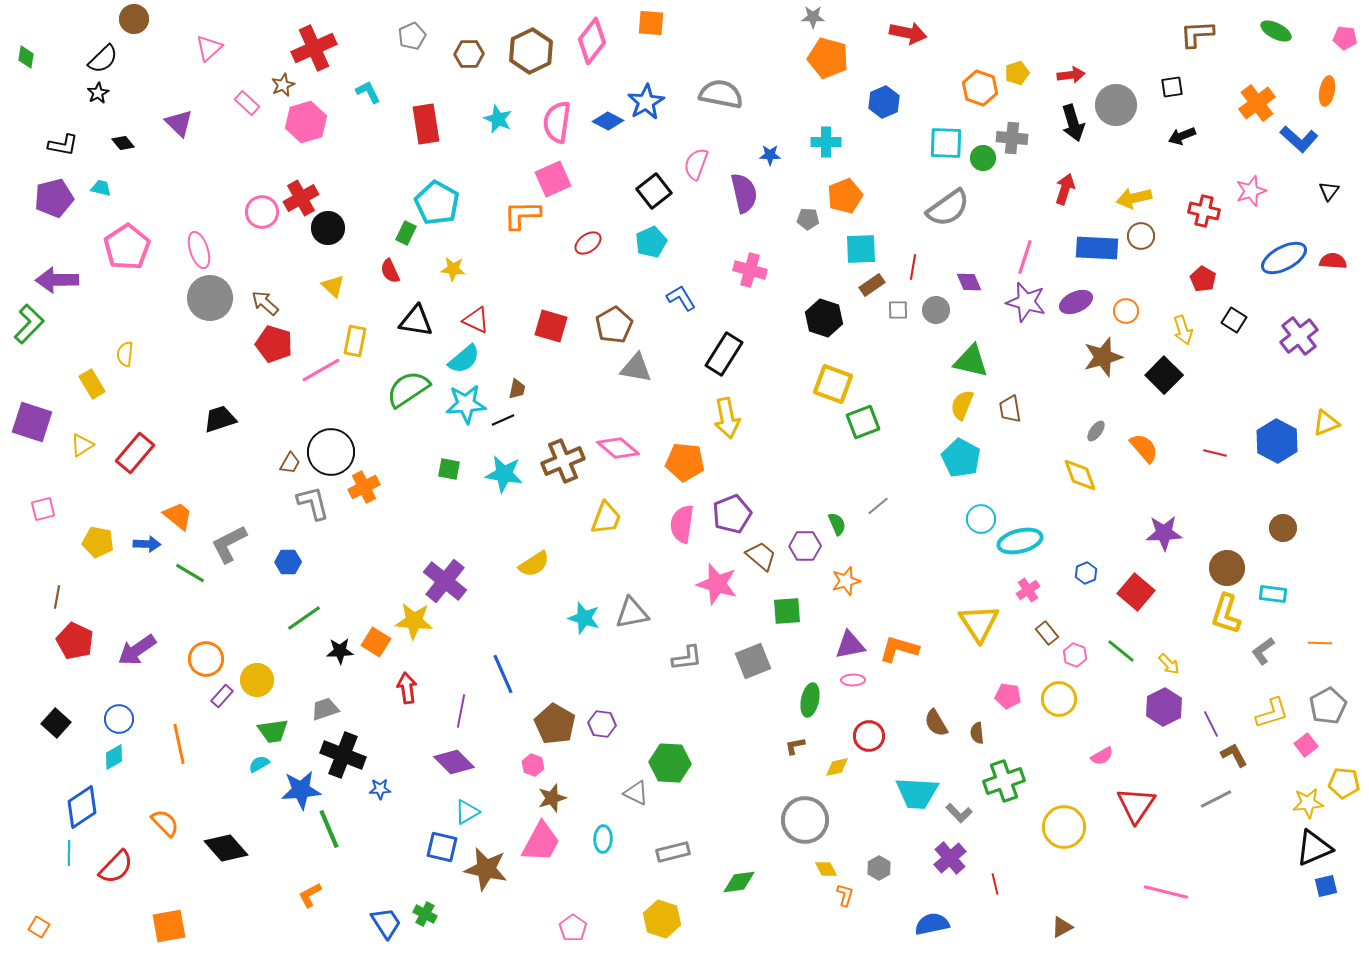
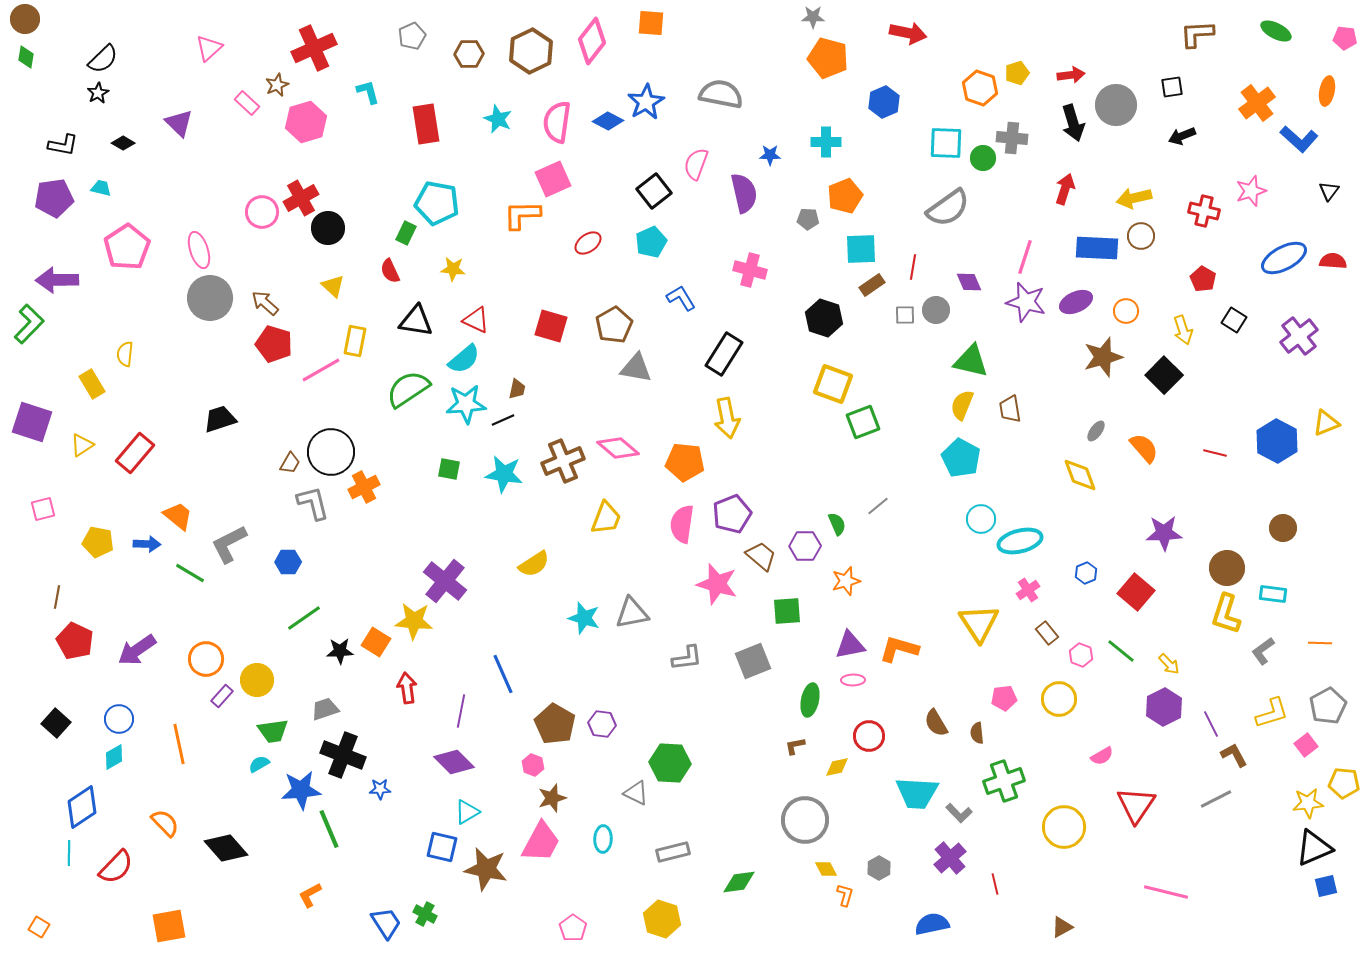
brown circle at (134, 19): moved 109 px left
brown star at (283, 85): moved 6 px left
cyan L-shape at (368, 92): rotated 12 degrees clockwise
black diamond at (123, 143): rotated 20 degrees counterclockwise
purple pentagon at (54, 198): rotated 6 degrees clockwise
cyan pentagon at (437, 203): rotated 18 degrees counterclockwise
gray square at (898, 310): moved 7 px right, 5 px down
pink hexagon at (1075, 655): moved 6 px right
pink pentagon at (1008, 696): moved 4 px left, 2 px down; rotated 15 degrees counterclockwise
